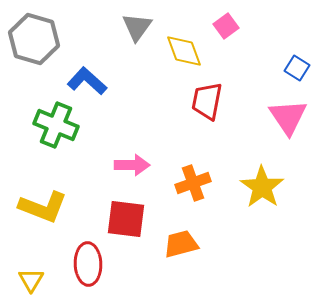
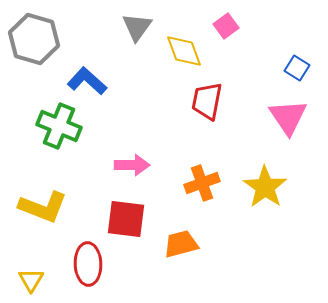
green cross: moved 3 px right, 1 px down
orange cross: moved 9 px right
yellow star: moved 3 px right
